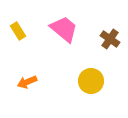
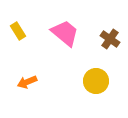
pink trapezoid: moved 1 px right, 4 px down
yellow circle: moved 5 px right
